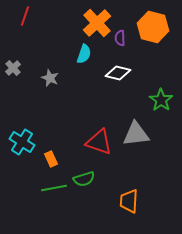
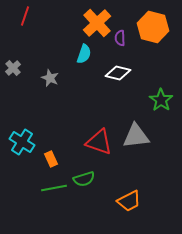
gray triangle: moved 2 px down
orange trapezoid: rotated 120 degrees counterclockwise
